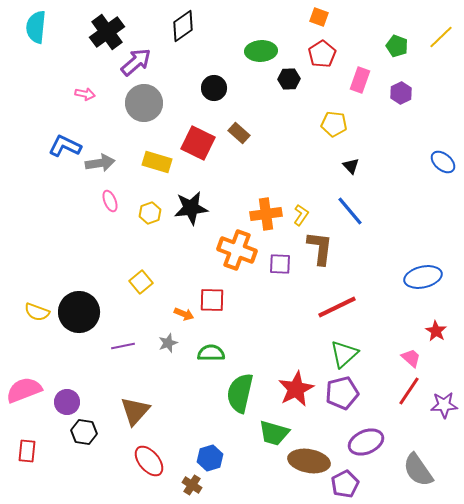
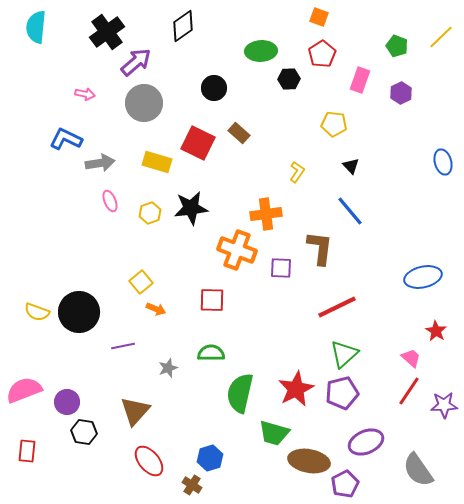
blue L-shape at (65, 146): moved 1 px right, 7 px up
blue ellipse at (443, 162): rotated 35 degrees clockwise
yellow L-shape at (301, 215): moved 4 px left, 43 px up
purple square at (280, 264): moved 1 px right, 4 px down
orange arrow at (184, 314): moved 28 px left, 5 px up
gray star at (168, 343): moved 25 px down
